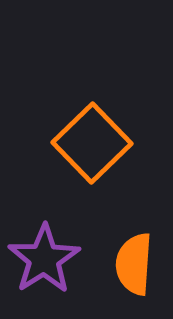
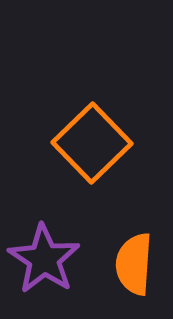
purple star: rotated 6 degrees counterclockwise
